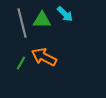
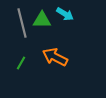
cyan arrow: rotated 12 degrees counterclockwise
orange arrow: moved 11 px right
